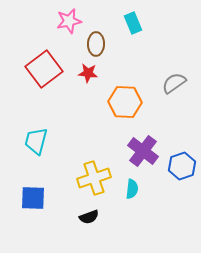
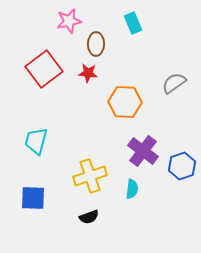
yellow cross: moved 4 px left, 2 px up
